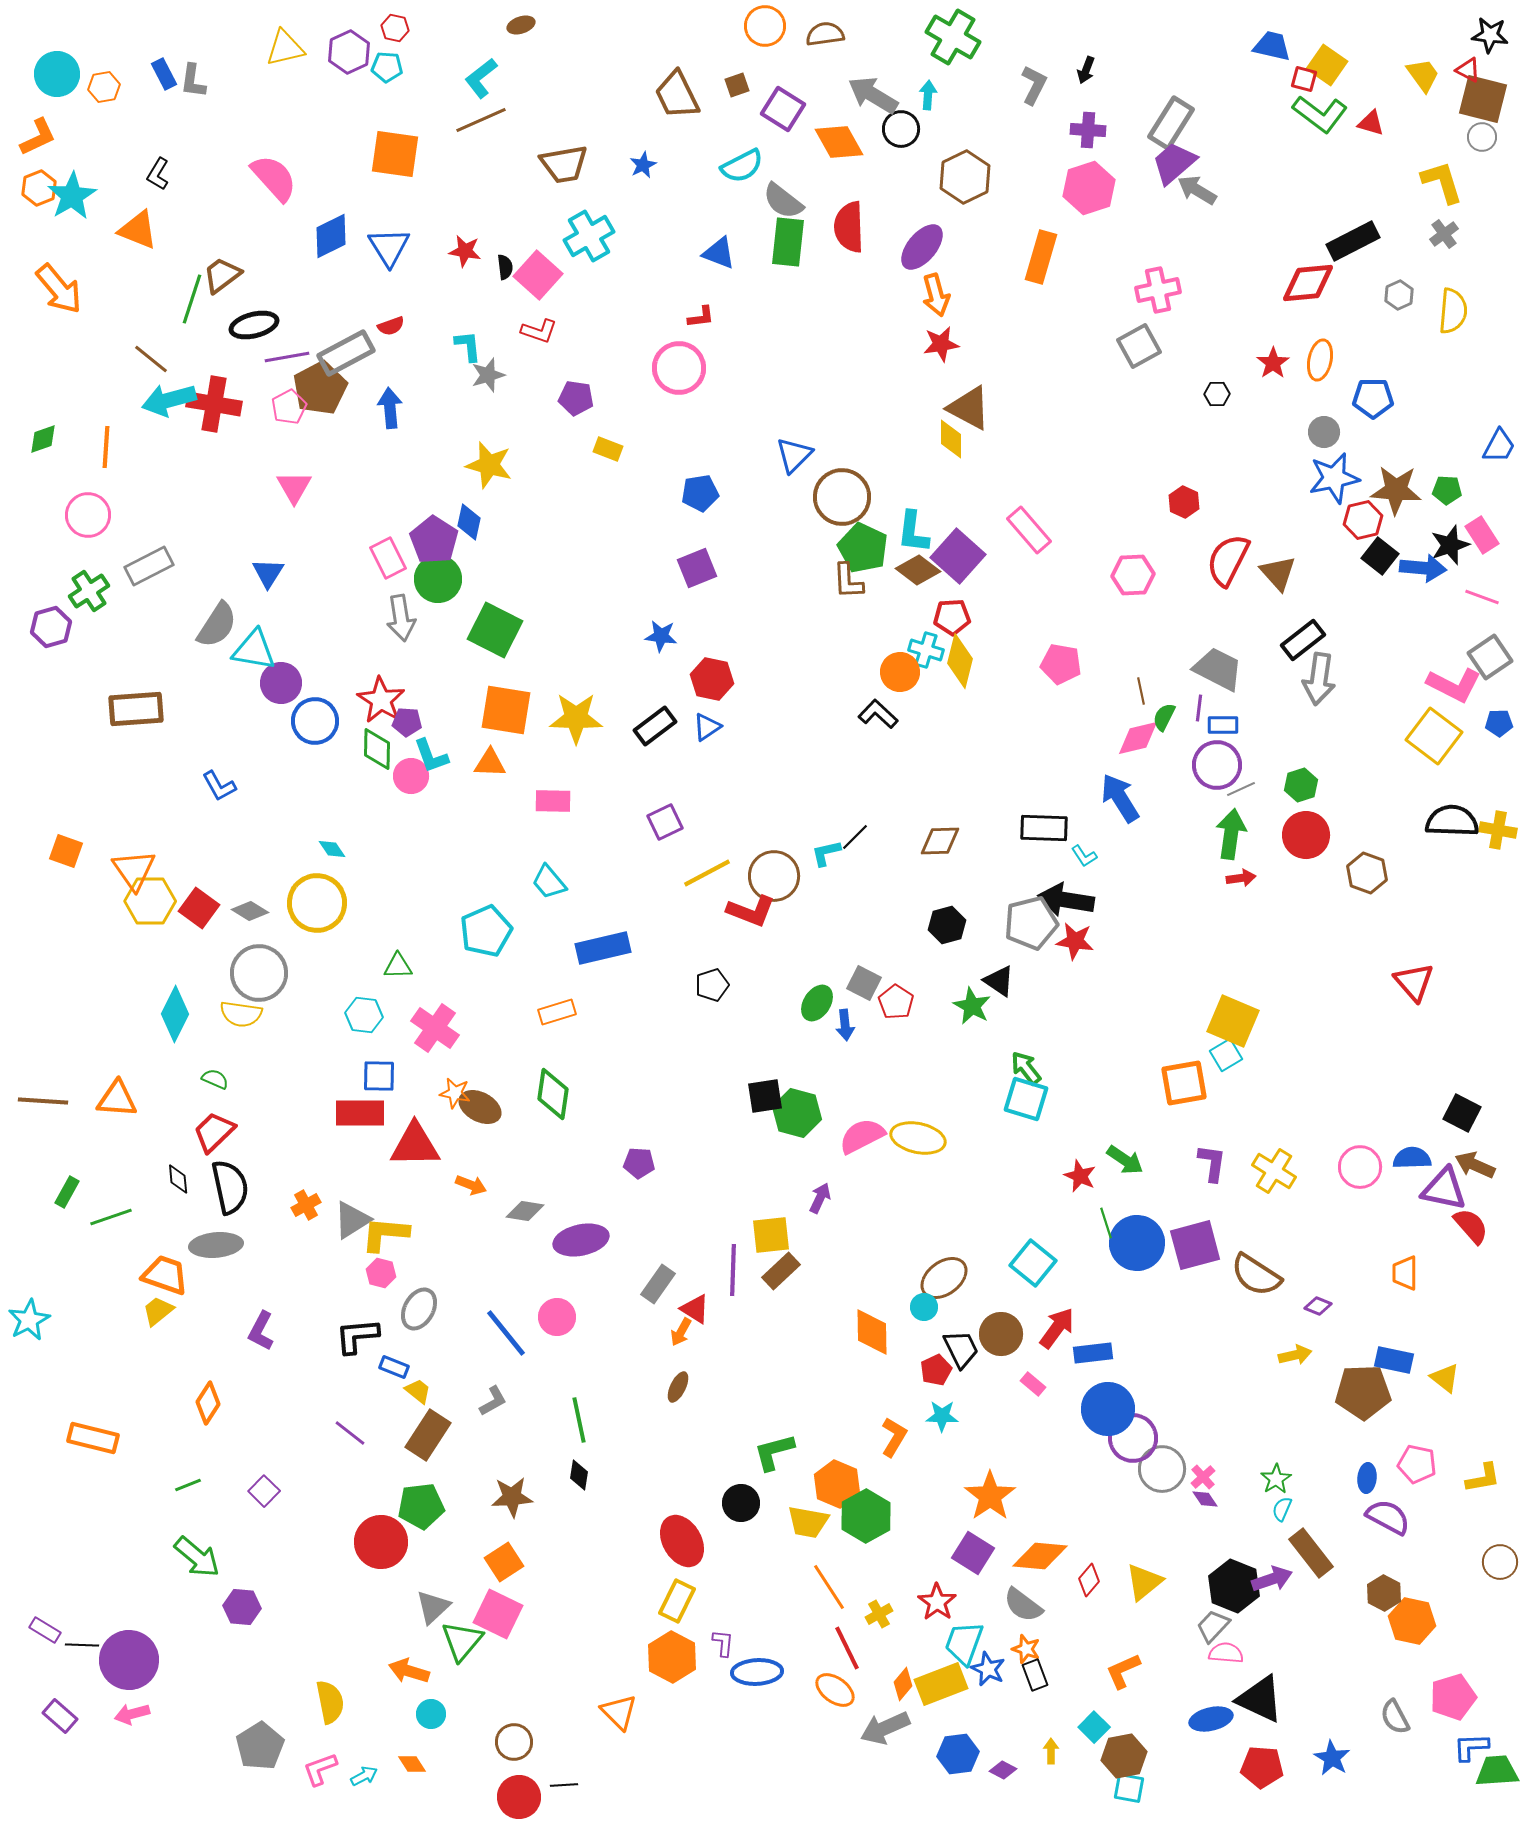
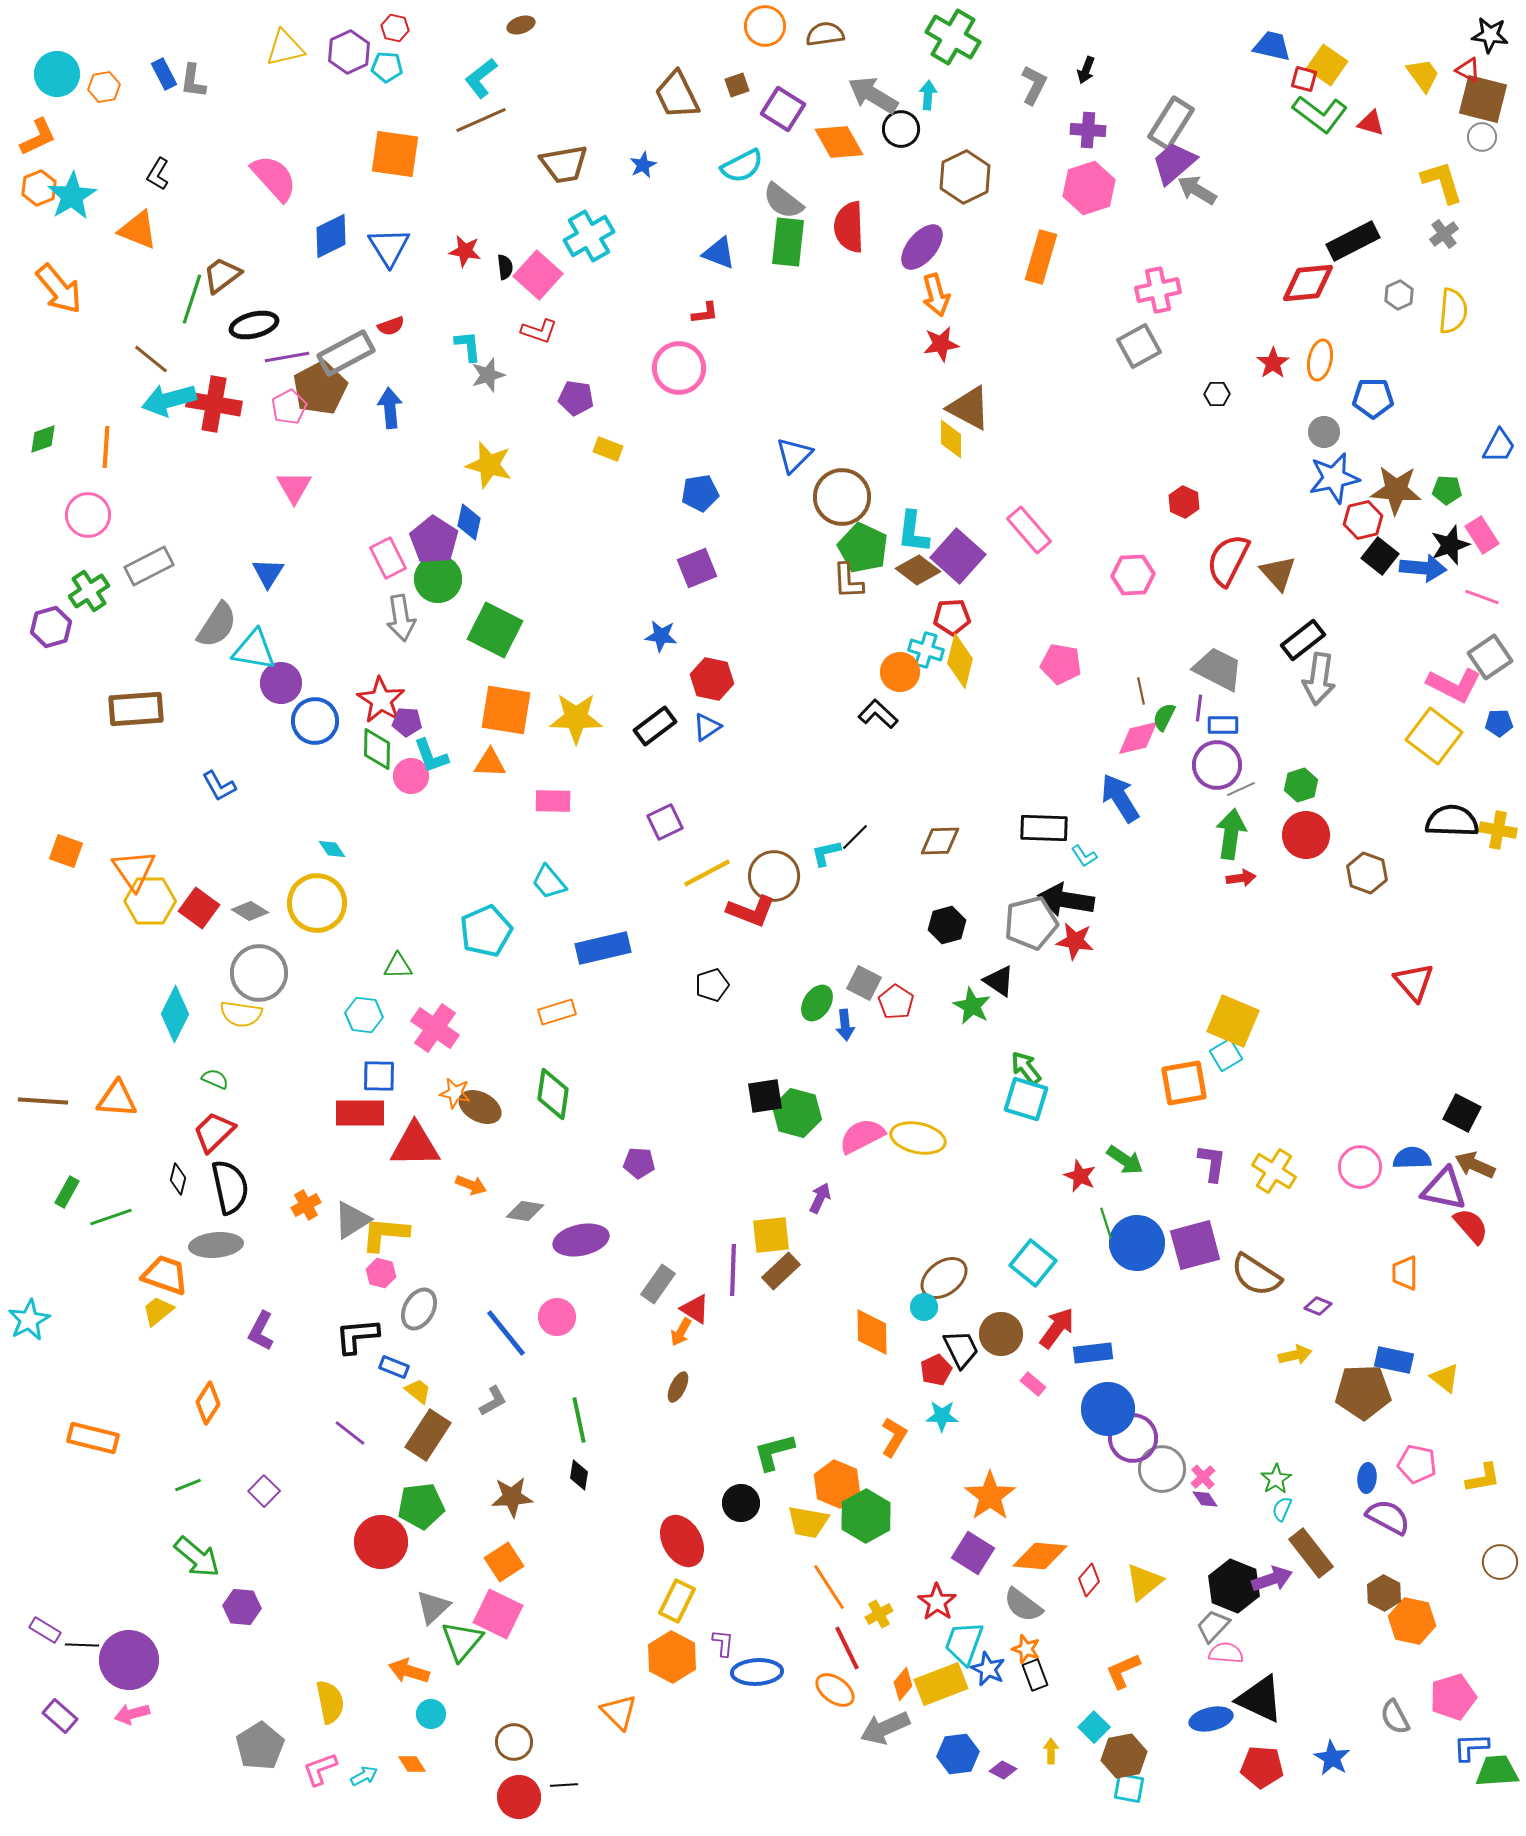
red L-shape at (701, 317): moved 4 px right, 4 px up
black diamond at (178, 1179): rotated 20 degrees clockwise
